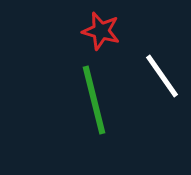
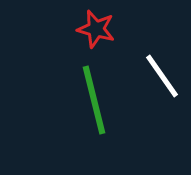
red star: moved 5 px left, 2 px up
